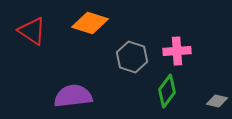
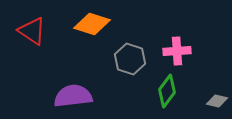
orange diamond: moved 2 px right, 1 px down
gray hexagon: moved 2 px left, 2 px down
